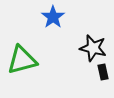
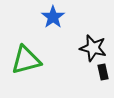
green triangle: moved 4 px right
